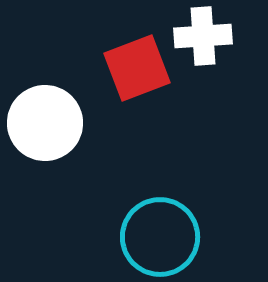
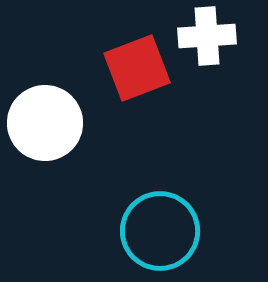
white cross: moved 4 px right
cyan circle: moved 6 px up
